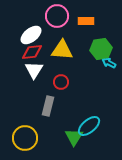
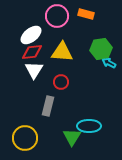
orange rectangle: moved 7 px up; rotated 14 degrees clockwise
yellow triangle: moved 2 px down
cyan ellipse: rotated 40 degrees clockwise
green triangle: moved 2 px left
